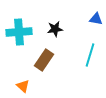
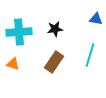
brown rectangle: moved 10 px right, 2 px down
orange triangle: moved 10 px left, 22 px up; rotated 24 degrees counterclockwise
